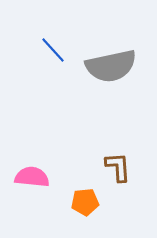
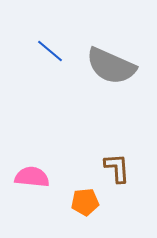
blue line: moved 3 px left, 1 px down; rotated 8 degrees counterclockwise
gray semicircle: rotated 36 degrees clockwise
brown L-shape: moved 1 px left, 1 px down
